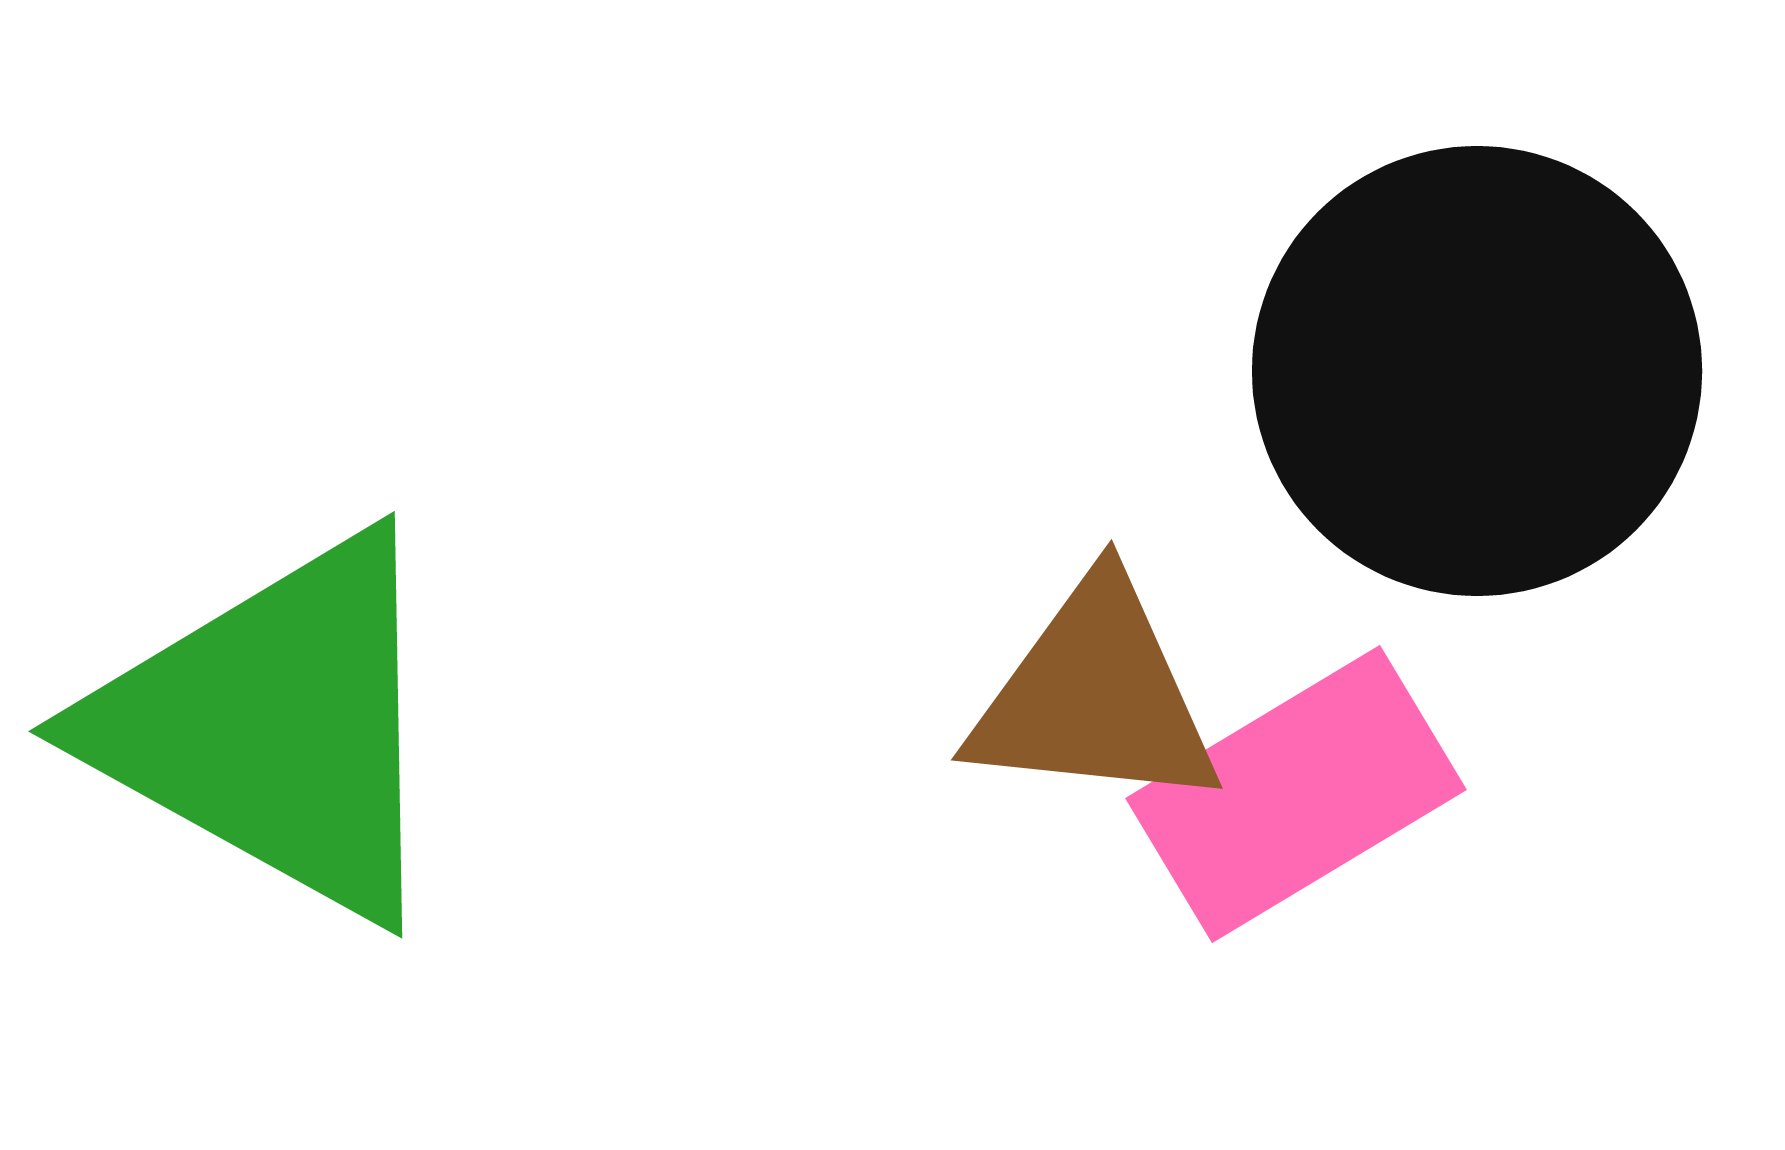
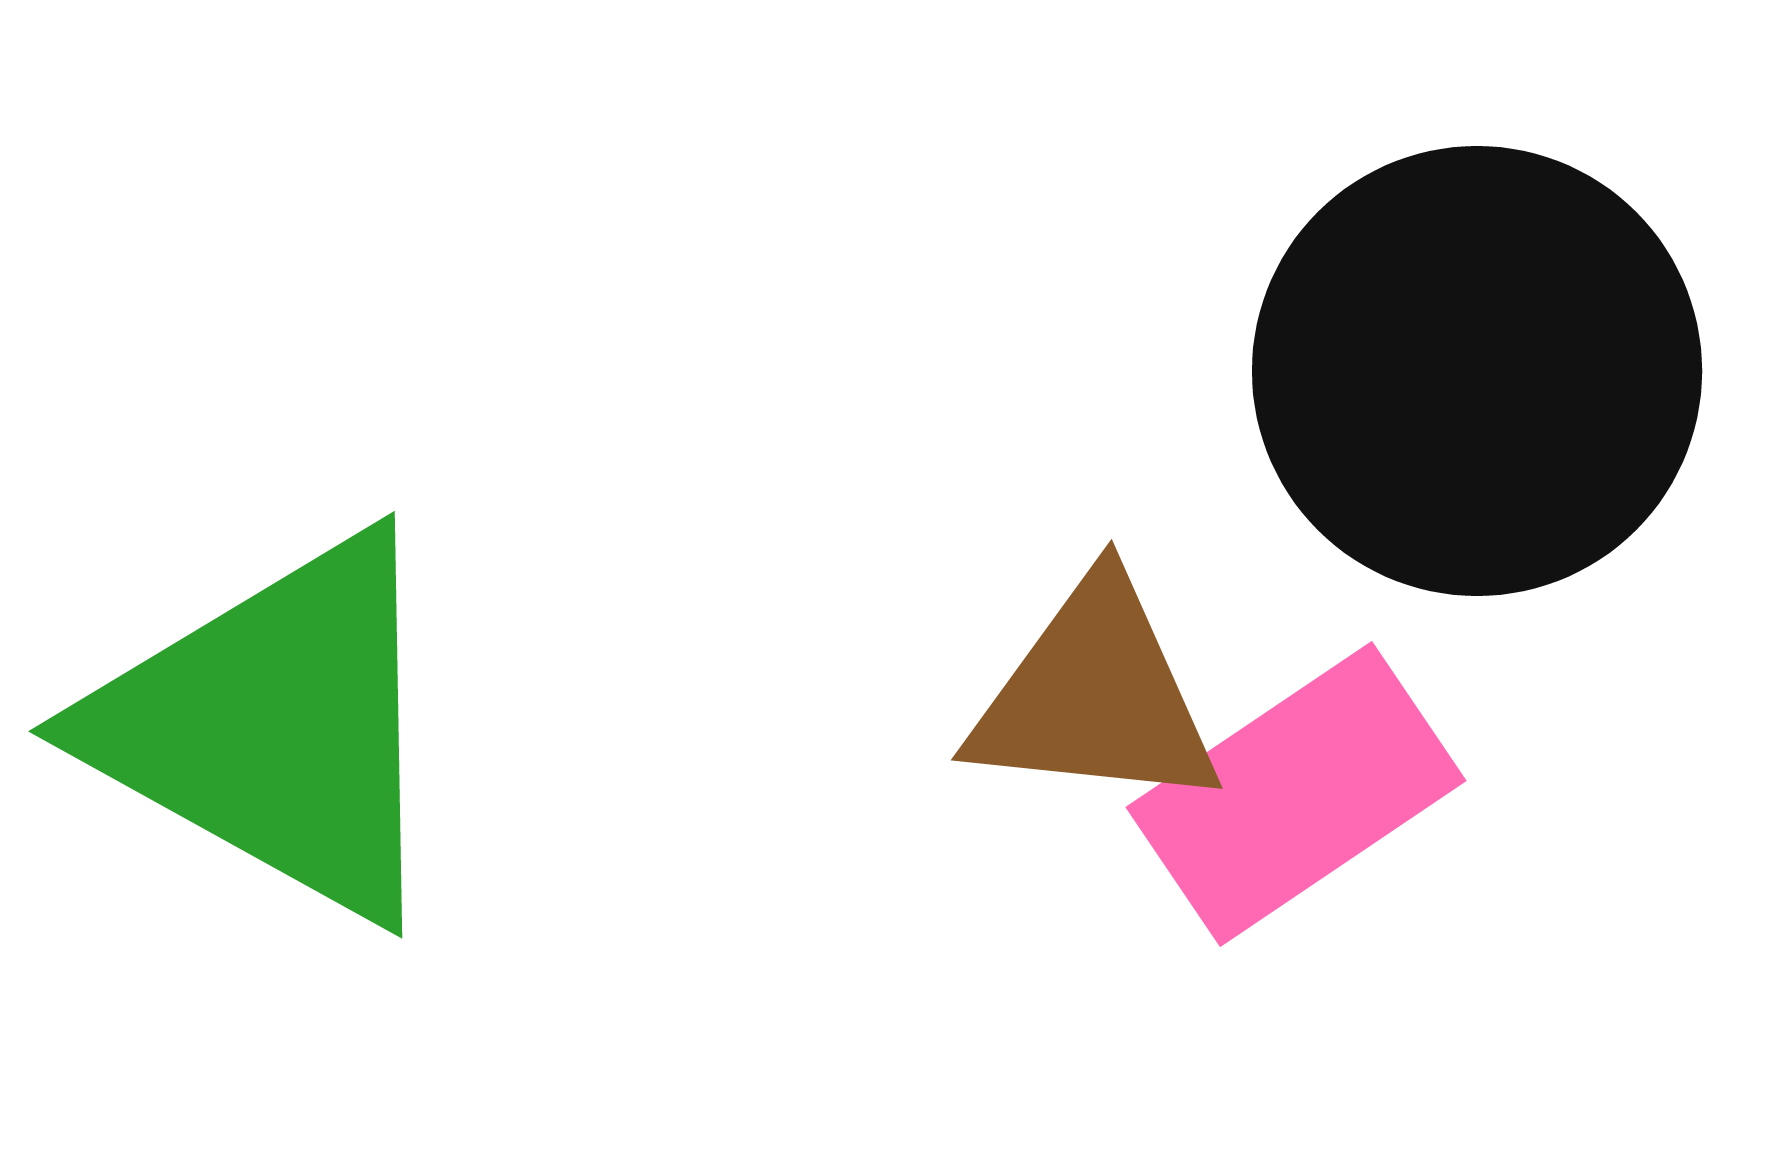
pink rectangle: rotated 3 degrees counterclockwise
